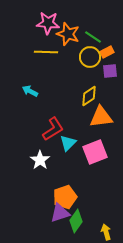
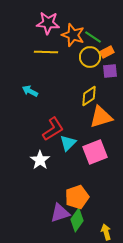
orange star: moved 5 px right, 1 px down
orange triangle: rotated 10 degrees counterclockwise
orange pentagon: moved 12 px right
green diamond: moved 1 px right, 1 px up
